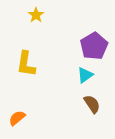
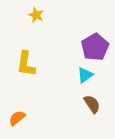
yellow star: rotated 14 degrees counterclockwise
purple pentagon: moved 1 px right, 1 px down
